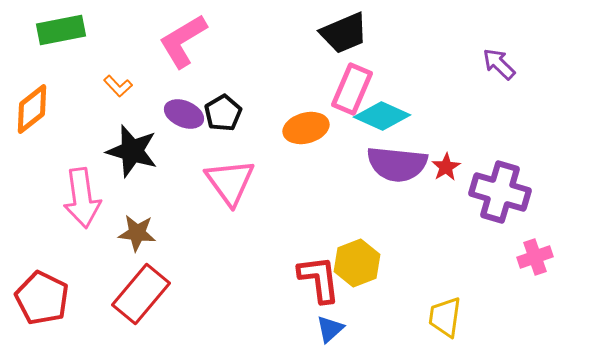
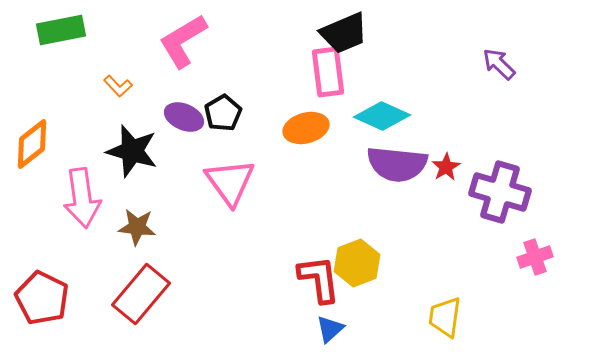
pink rectangle: moved 24 px left, 17 px up; rotated 30 degrees counterclockwise
orange diamond: moved 35 px down
purple ellipse: moved 3 px down
brown star: moved 6 px up
